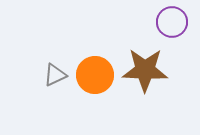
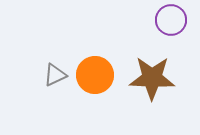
purple circle: moved 1 px left, 2 px up
brown star: moved 7 px right, 8 px down
